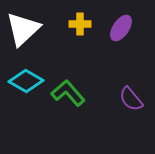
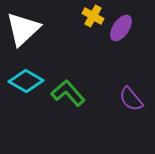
yellow cross: moved 13 px right, 8 px up; rotated 30 degrees clockwise
